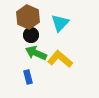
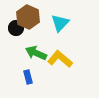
black circle: moved 15 px left, 7 px up
